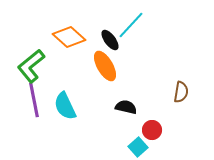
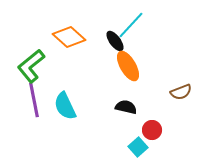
black ellipse: moved 5 px right, 1 px down
orange ellipse: moved 23 px right
brown semicircle: rotated 60 degrees clockwise
